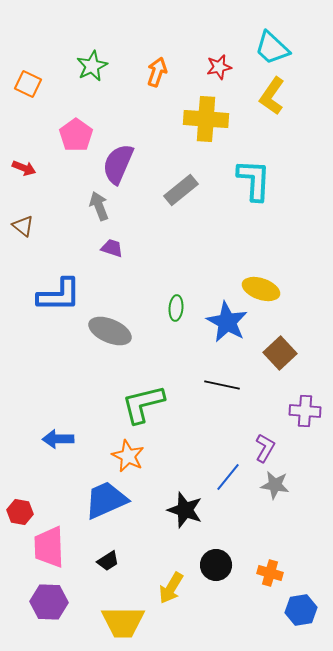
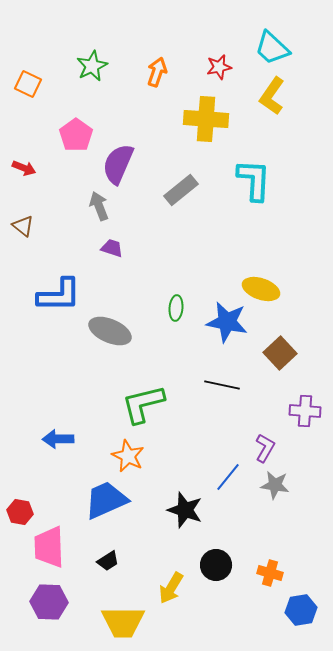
blue star: rotated 18 degrees counterclockwise
